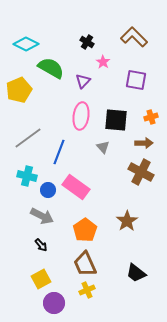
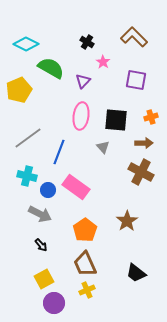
gray arrow: moved 2 px left, 2 px up
yellow square: moved 3 px right
